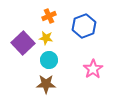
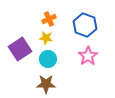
orange cross: moved 3 px down
blue hexagon: moved 1 px right, 1 px up; rotated 20 degrees counterclockwise
purple square: moved 3 px left, 6 px down; rotated 10 degrees clockwise
cyan circle: moved 1 px left, 1 px up
pink star: moved 5 px left, 13 px up
